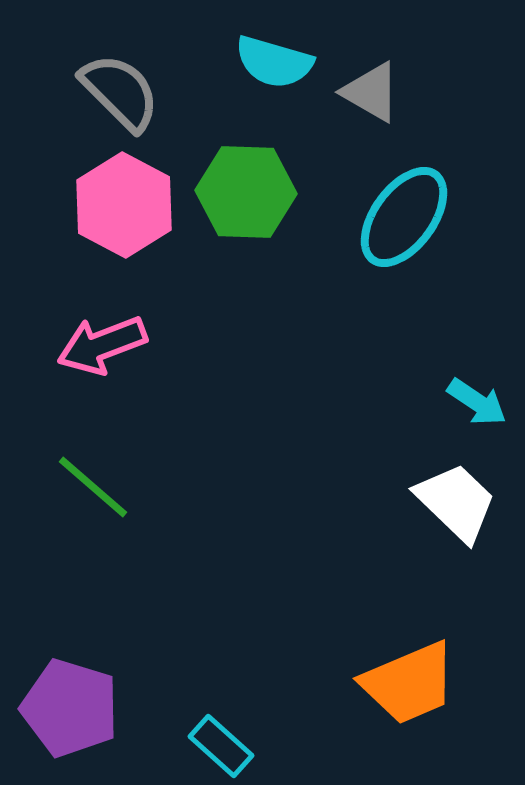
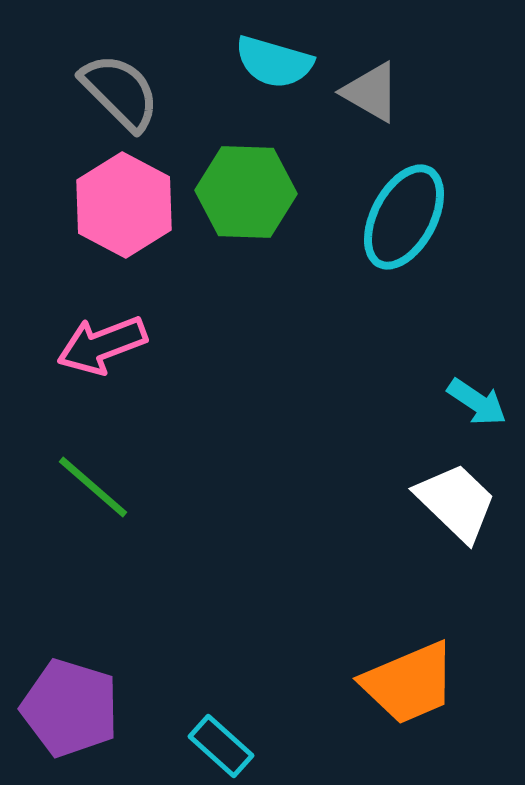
cyan ellipse: rotated 8 degrees counterclockwise
